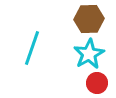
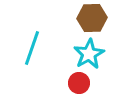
brown hexagon: moved 3 px right, 1 px up
red circle: moved 18 px left
